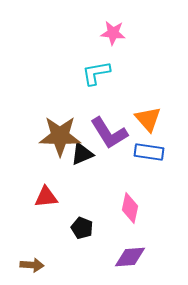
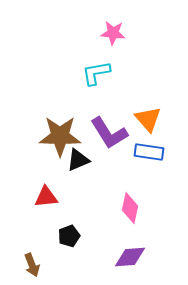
black triangle: moved 4 px left, 6 px down
black pentagon: moved 13 px left, 8 px down; rotated 30 degrees clockwise
brown arrow: rotated 65 degrees clockwise
